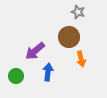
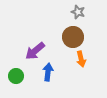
brown circle: moved 4 px right
